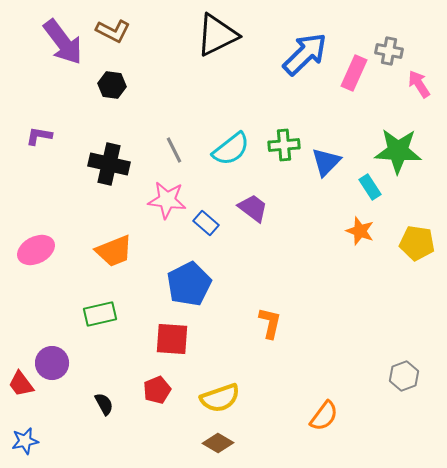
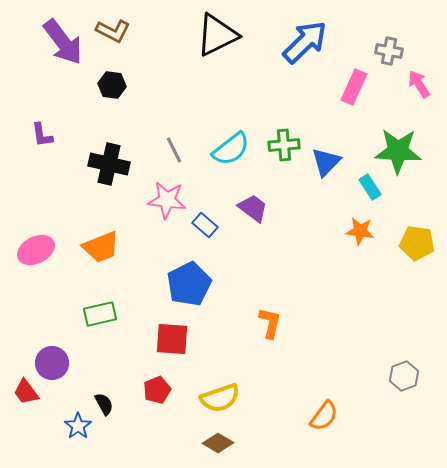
blue arrow: moved 12 px up
pink rectangle: moved 14 px down
purple L-shape: moved 3 px right, 1 px up; rotated 108 degrees counterclockwise
blue rectangle: moved 1 px left, 2 px down
orange star: rotated 12 degrees counterclockwise
orange trapezoid: moved 13 px left, 4 px up
red trapezoid: moved 5 px right, 8 px down
blue star: moved 53 px right, 15 px up; rotated 24 degrees counterclockwise
